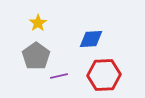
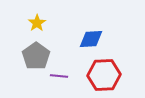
yellow star: moved 1 px left
purple line: rotated 18 degrees clockwise
